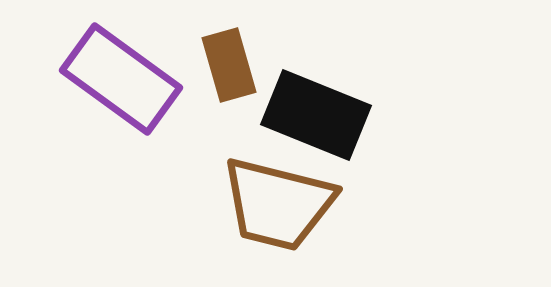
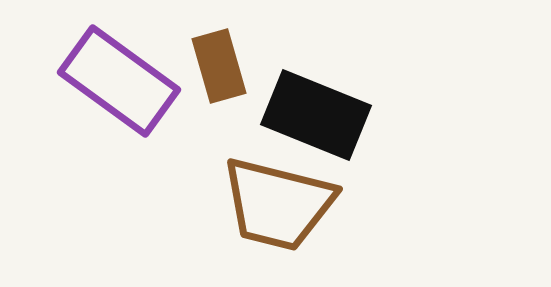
brown rectangle: moved 10 px left, 1 px down
purple rectangle: moved 2 px left, 2 px down
